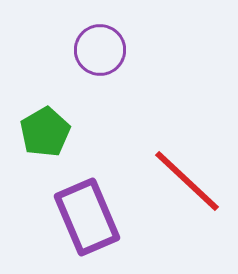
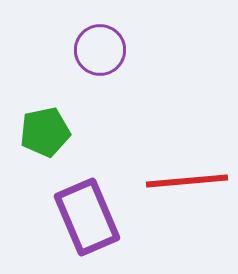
green pentagon: rotated 18 degrees clockwise
red line: rotated 48 degrees counterclockwise
